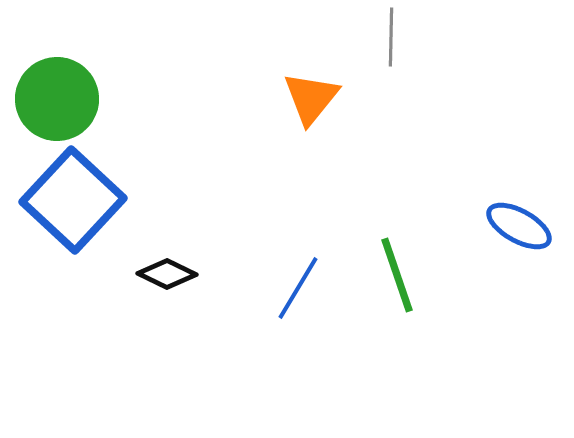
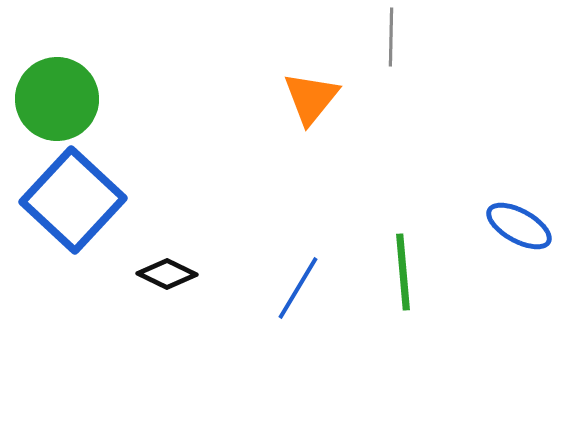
green line: moved 6 px right, 3 px up; rotated 14 degrees clockwise
